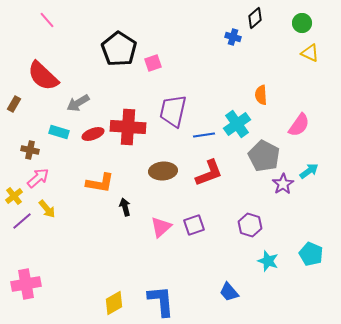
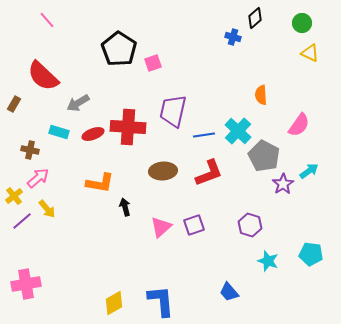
cyan cross: moved 1 px right, 7 px down; rotated 12 degrees counterclockwise
cyan pentagon: rotated 15 degrees counterclockwise
